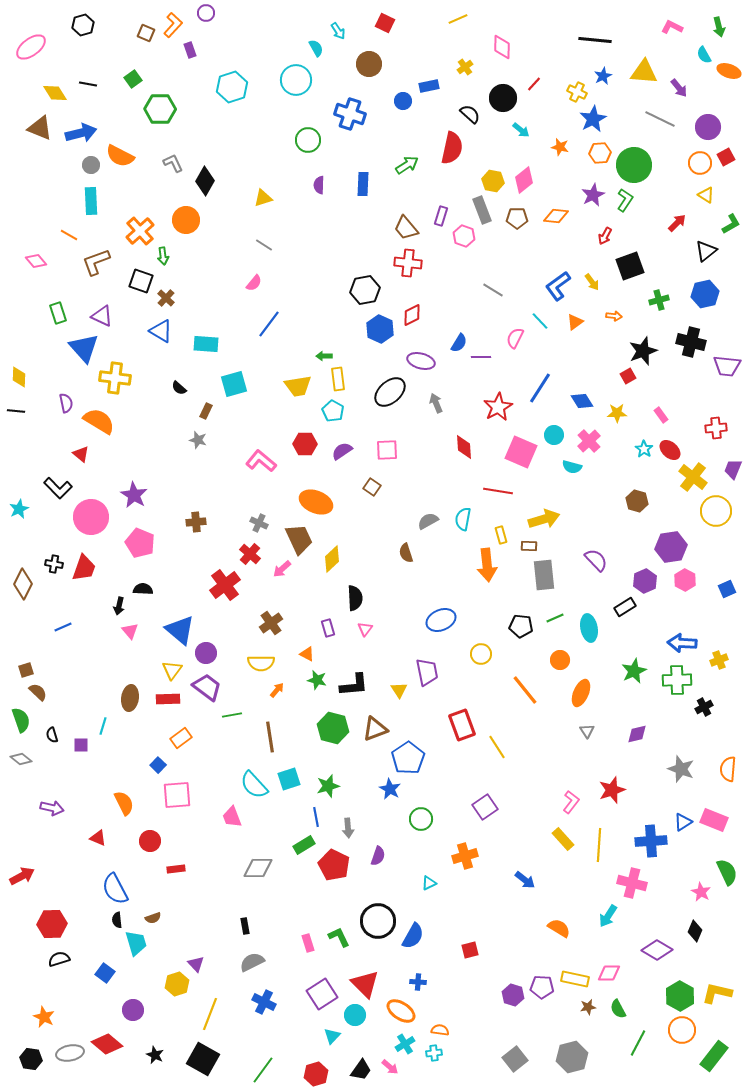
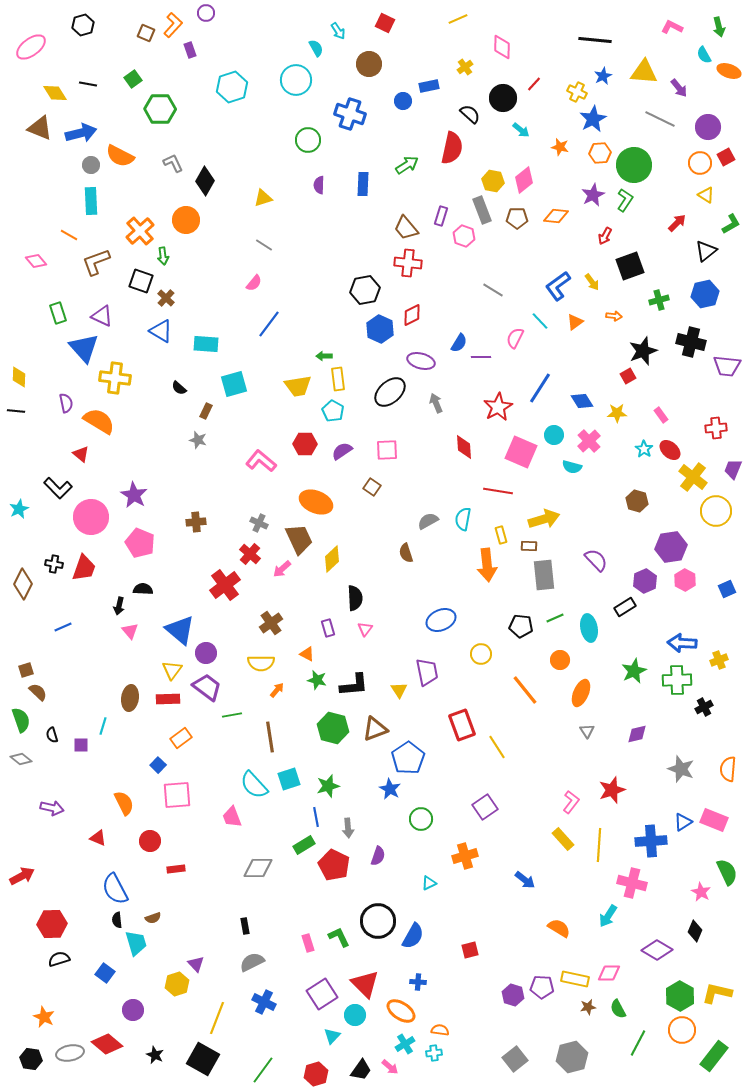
yellow line at (210, 1014): moved 7 px right, 4 px down
